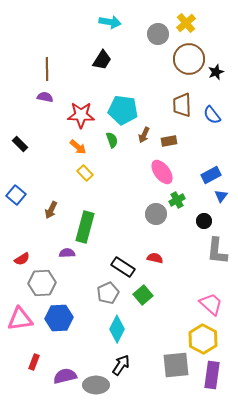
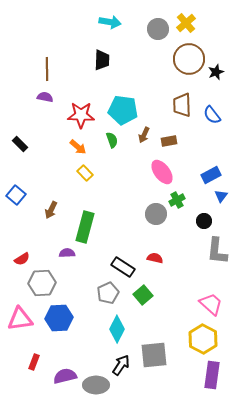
gray circle at (158, 34): moved 5 px up
black trapezoid at (102, 60): rotated 30 degrees counterclockwise
gray square at (176, 365): moved 22 px left, 10 px up
